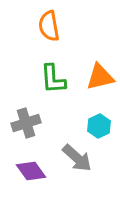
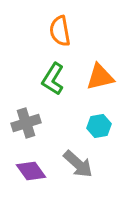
orange semicircle: moved 11 px right, 5 px down
green L-shape: rotated 36 degrees clockwise
cyan hexagon: rotated 15 degrees clockwise
gray arrow: moved 1 px right, 6 px down
